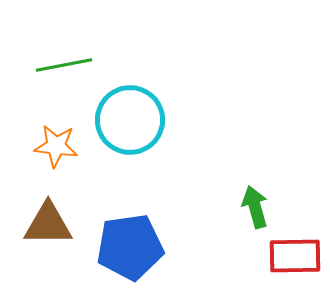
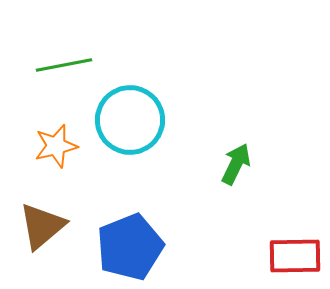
orange star: rotated 21 degrees counterclockwise
green arrow: moved 19 px left, 43 px up; rotated 42 degrees clockwise
brown triangle: moved 6 px left, 2 px down; rotated 40 degrees counterclockwise
blue pentagon: rotated 14 degrees counterclockwise
